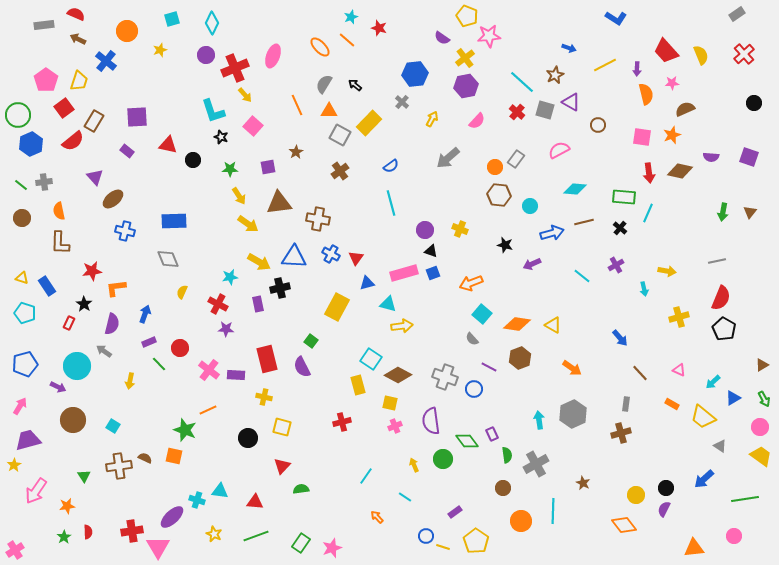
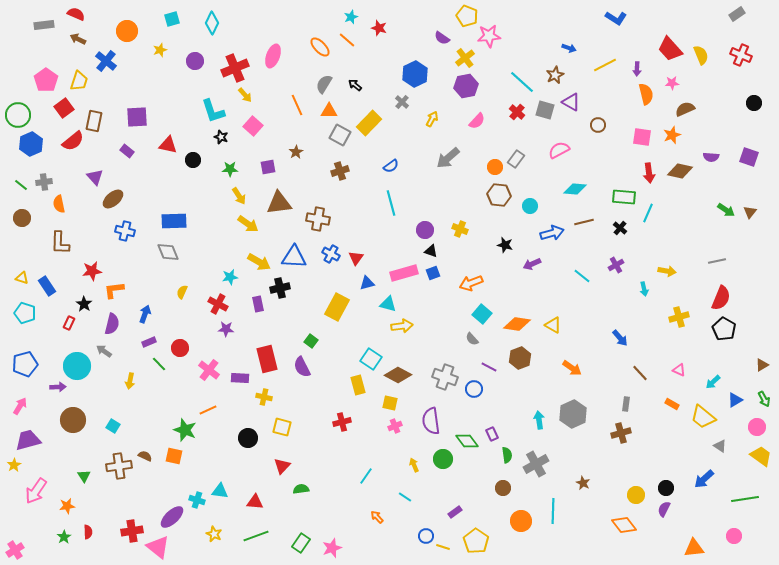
red trapezoid at (666, 51): moved 4 px right, 2 px up
red cross at (744, 54): moved 3 px left, 1 px down; rotated 25 degrees counterclockwise
purple circle at (206, 55): moved 11 px left, 6 px down
blue hexagon at (415, 74): rotated 20 degrees counterclockwise
brown rectangle at (94, 121): rotated 20 degrees counterclockwise
brown cross at (340, 171): rotated 18 degrees clockwise
orange semicircle at (59, 211): moved 7 px up
green arrow at (723, 212): moved 3 px right, 2 px up; rotated 66 degrees counterclockwise
gray diamond at (168, 259): moved 7 px up
orange L-shape at (116, 288): moved 2 px left, 2 px down
purple rectangle at (236, 375): moved 4 px right, 3 px down
purple arrow at (58, 387): rotated 28 degrees counterclockwise
blue triangle at (733, 398): moved 2 px right, 2 px down
pink circle at (760, 427): moved 3 px left
brown semicircle at (145, 458): moved 2 px up
pink triangle at (158, 547): rotated 20 degrees counterclockwise
